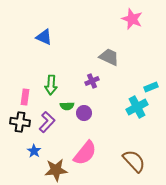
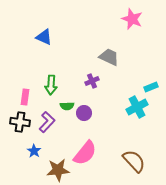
brown star: moved 2 px right
